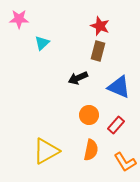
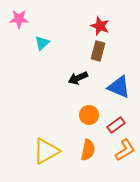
red rectangle: rotated 12 degrees clockwise
orange semicircle: moved 3 px left
orange L-shape: moved 12 px up; rotated 90 degrees counterclockwise
